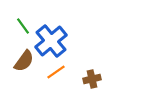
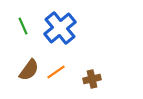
green line: rotated 12 degrees clockwise
blue cross: moved 9 px right, 13 px up
brown semicircle: moved 5 px right, 9 px down
